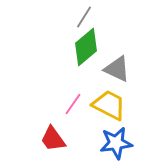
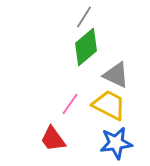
gray triangle: moved 1 px left, 6 px down
pink line: moved 3 px left
